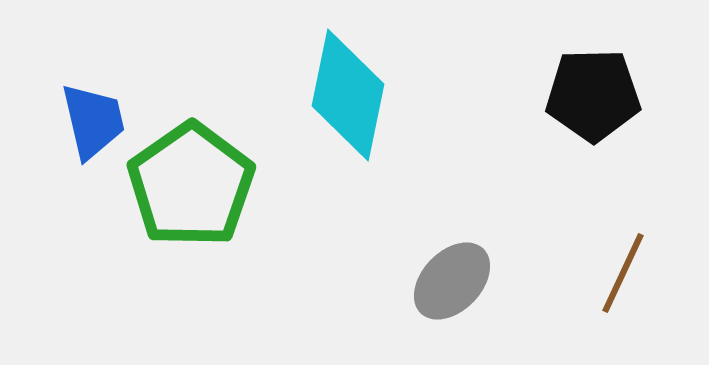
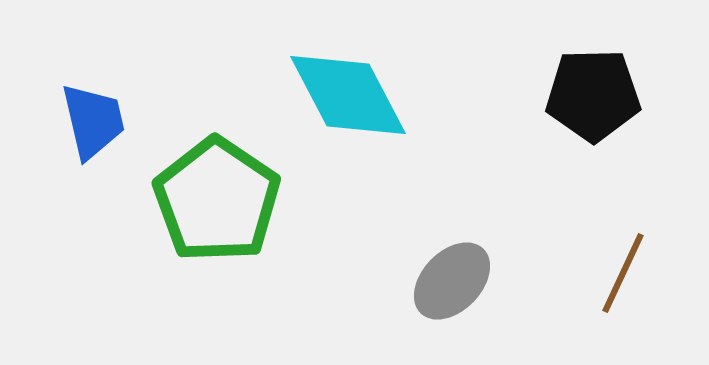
cyan diamond: rotated 39 degrees counterclockwise
green pentagon: moved 26 px right, 15 px down; rotated 3 degrees counterclockwise
